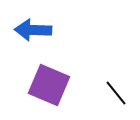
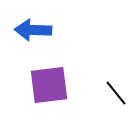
purple square: rotated 30 degrees counterclockwise
